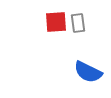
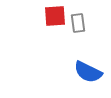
red square: moved 1 px left, 6 px up
